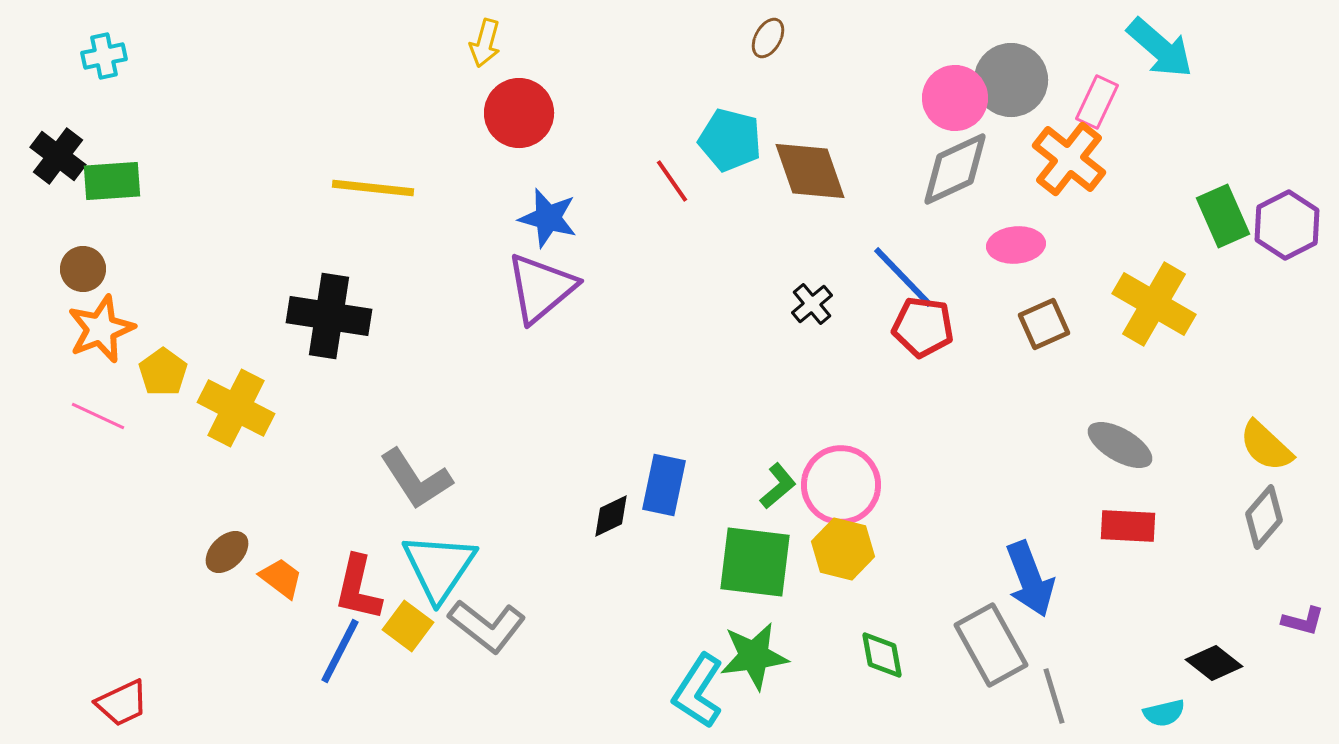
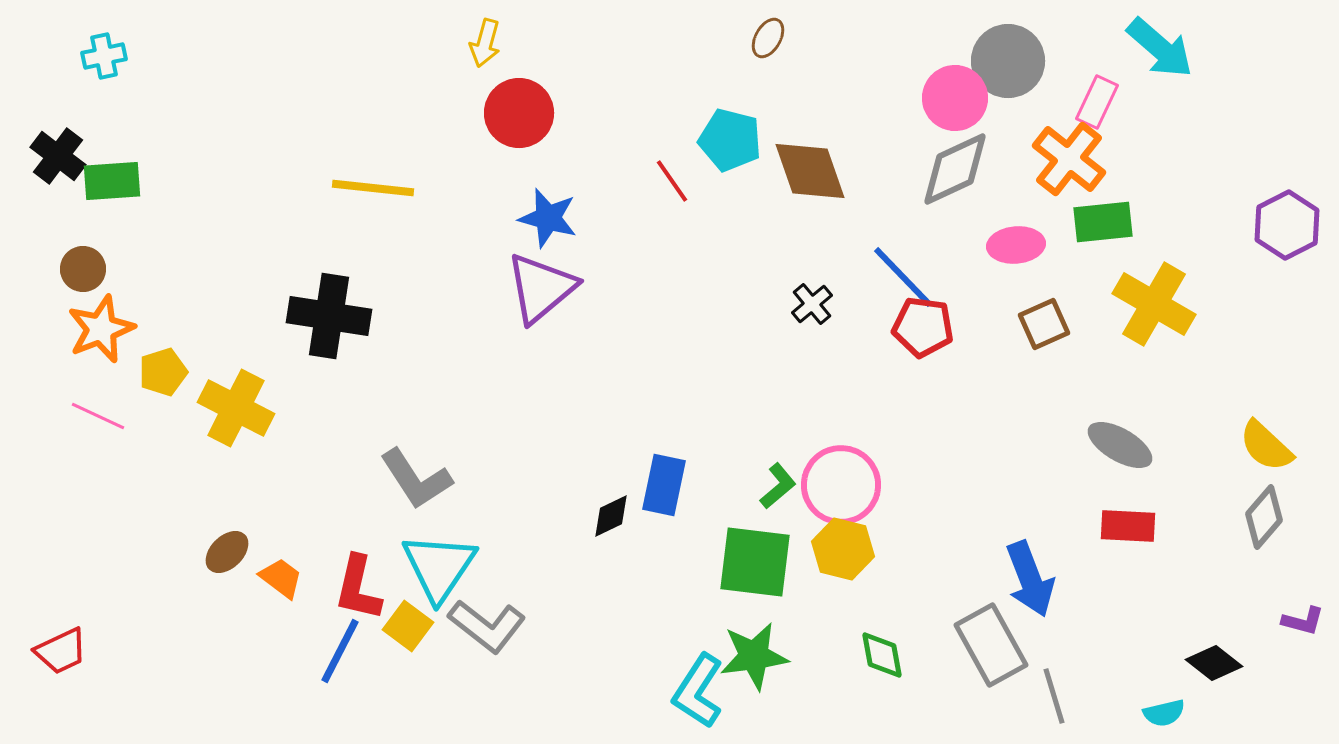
gray circle at (1011, 80): moved 3 px left, 19 px up
green rectangle at (1223, 216): moved 120 px left, 6 px down; rotated 72 degrees counterclockwise
yellow pentagon at (163, 372): rotated 18 degrees clockwise
red trapezoid at (122, 703): moved 61 px left, 52 px up
